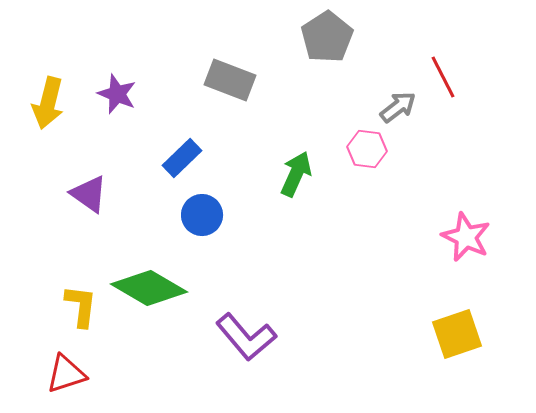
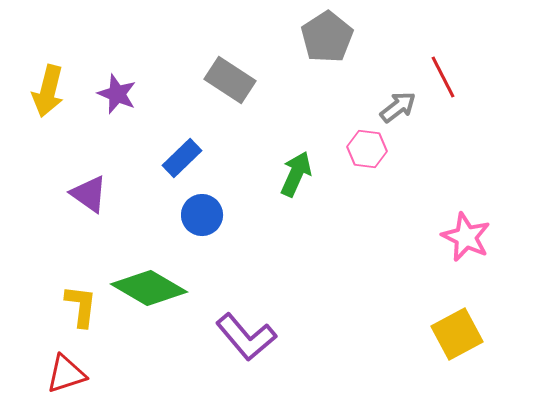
gray rectangle: rotated 12 degrees clockwise
yellow arrow: moved 12 px up
yellow square: rotated 9 degrees counterclockwise
